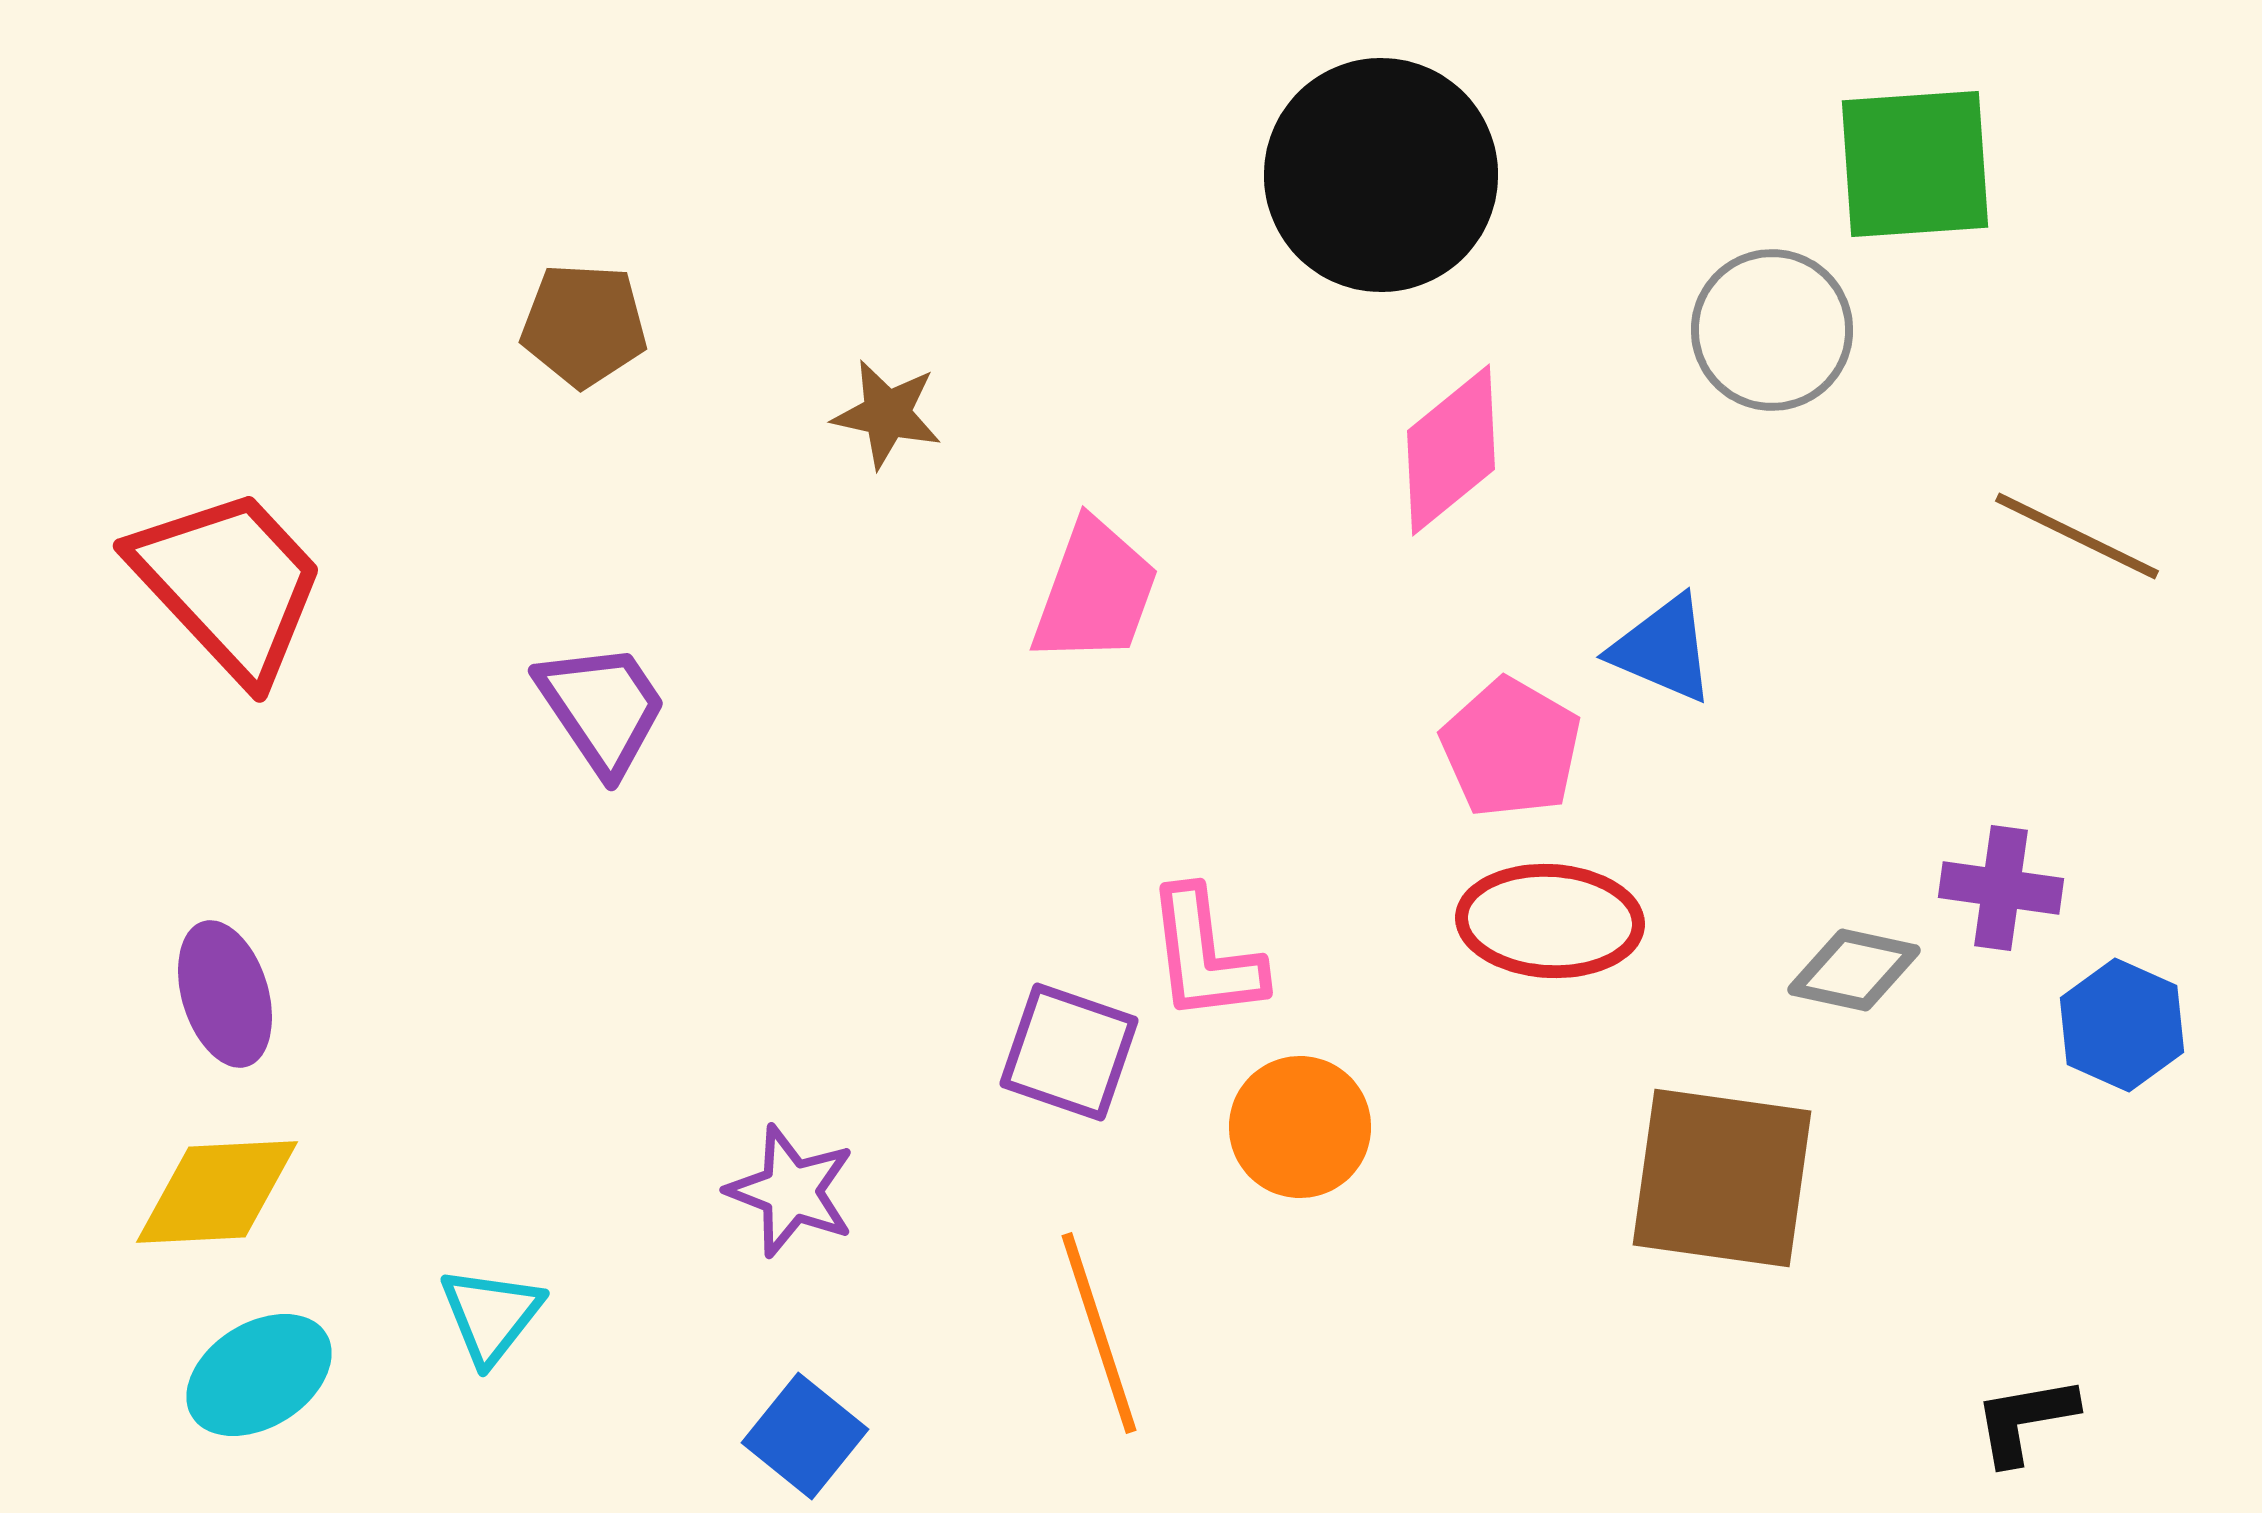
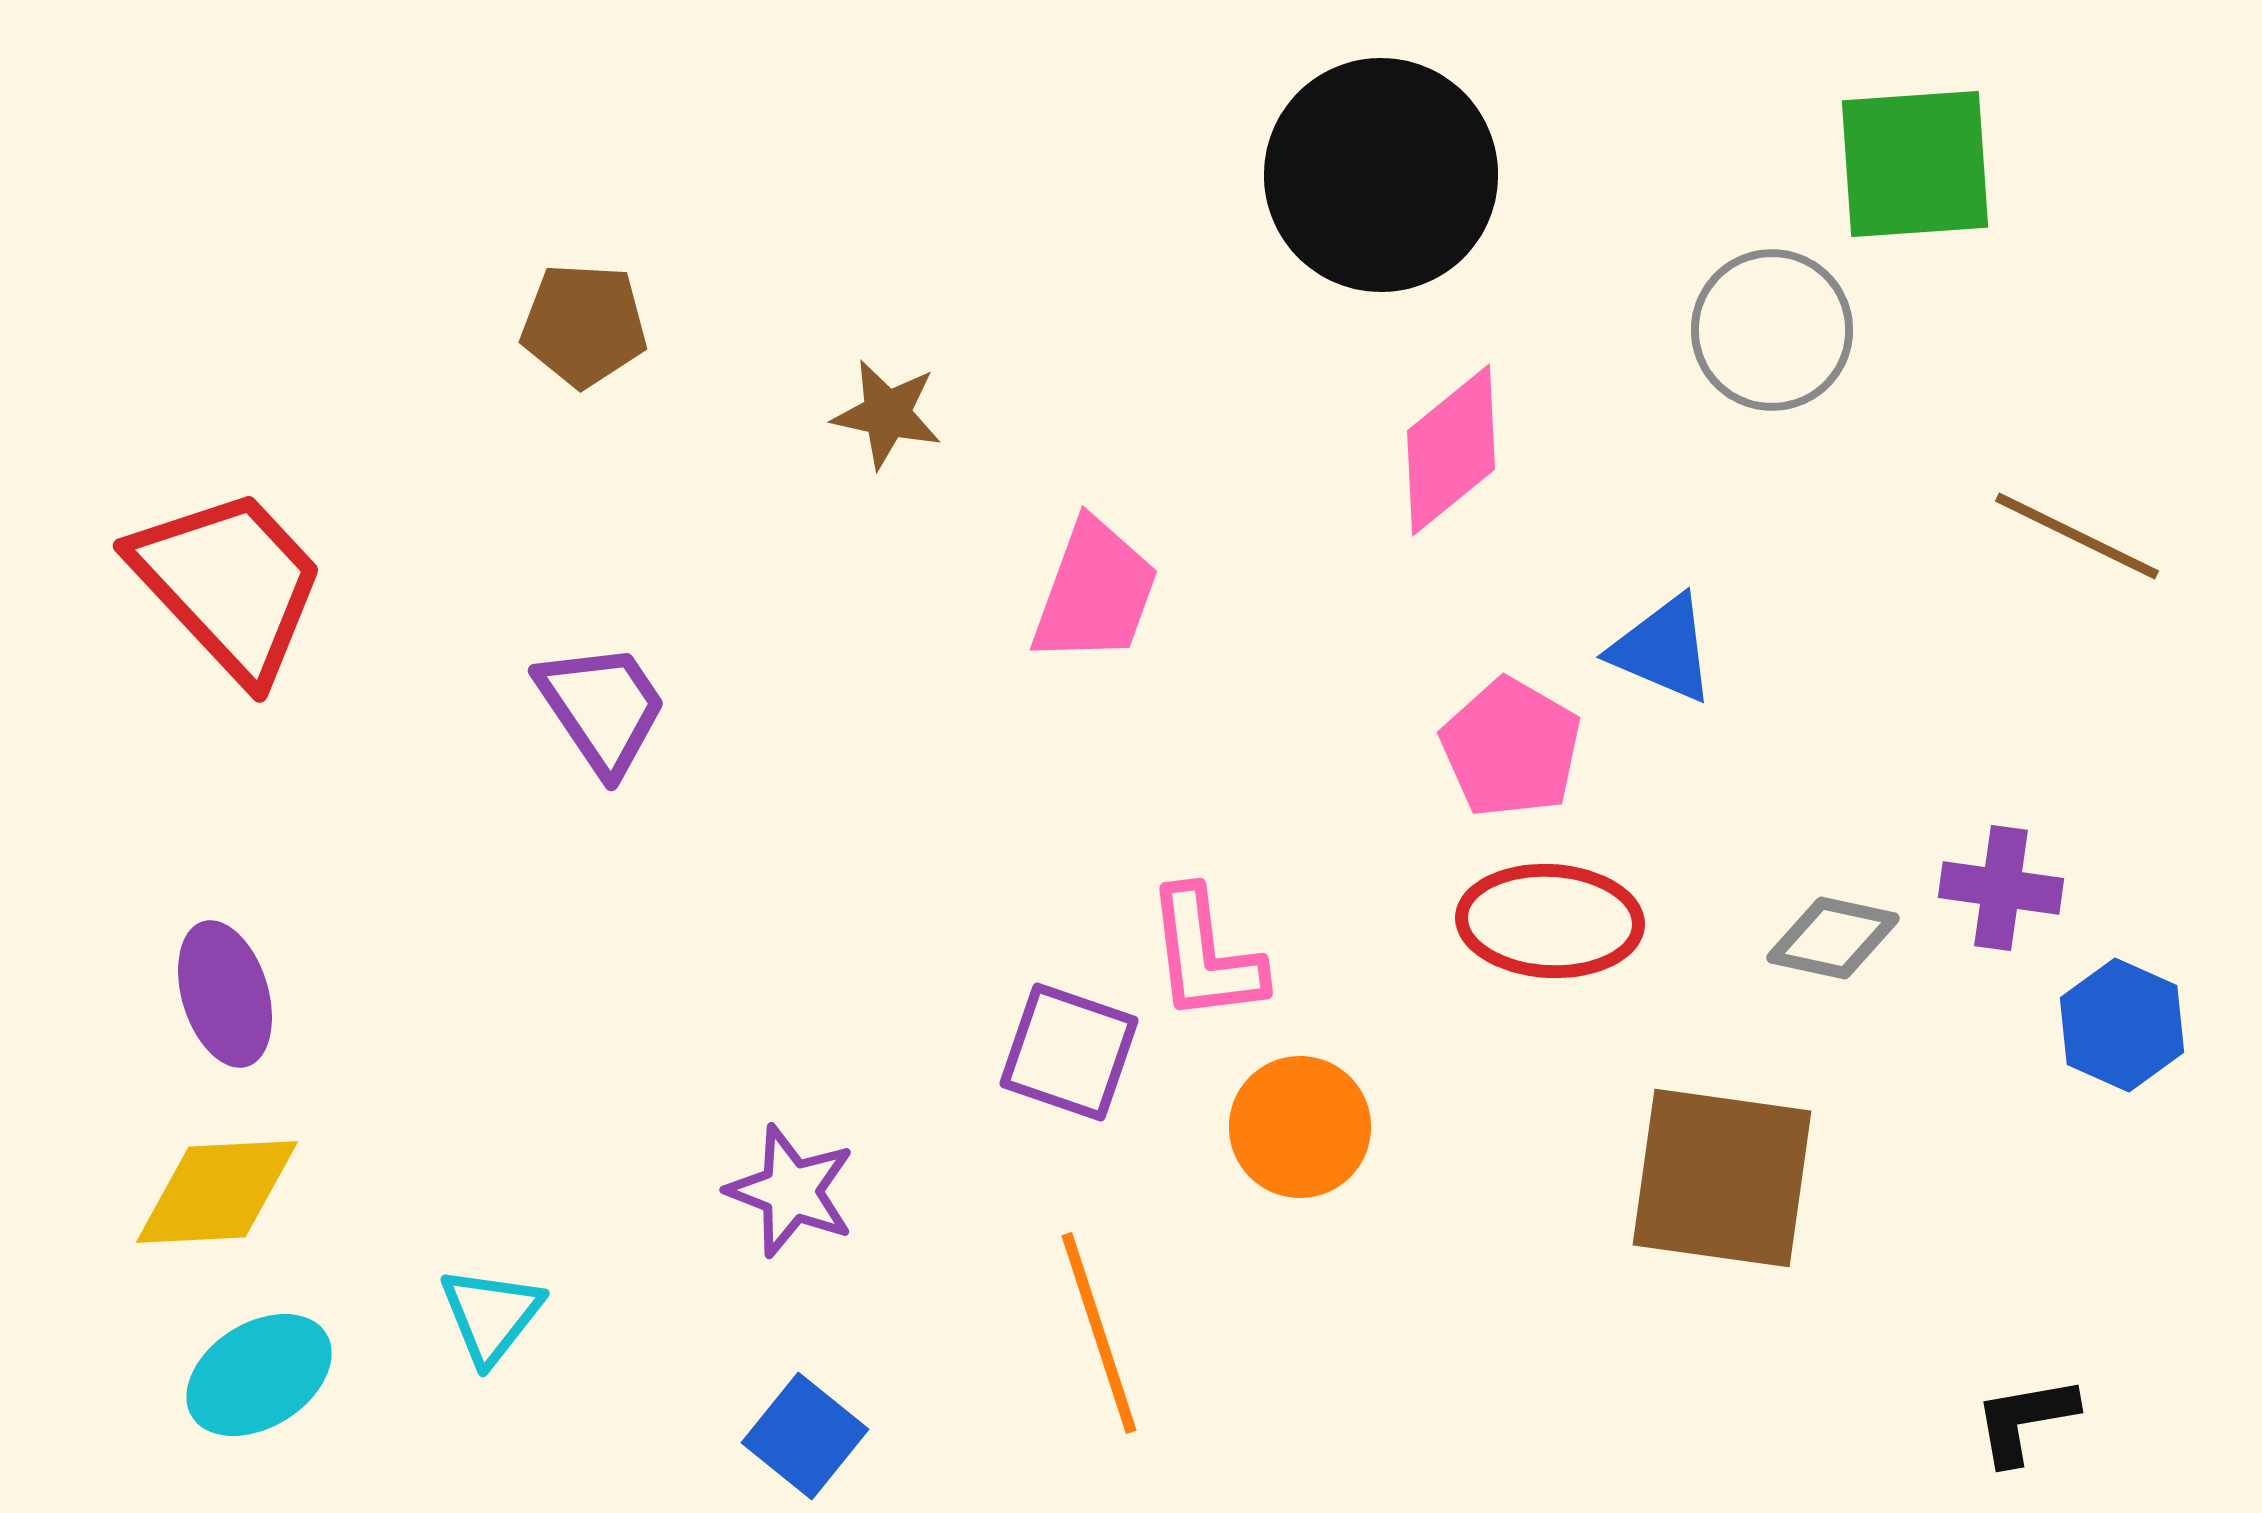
gray diamond: moved 21 px left, 32 px up
